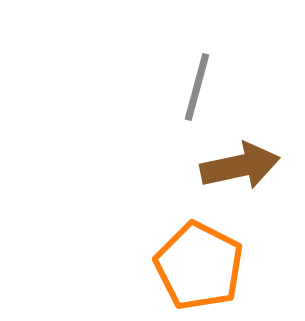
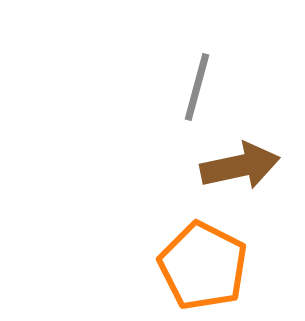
orange pentagon: moved 4 px right
